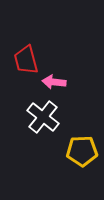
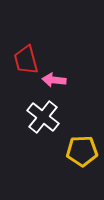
pink arrow: moved 2 px up
